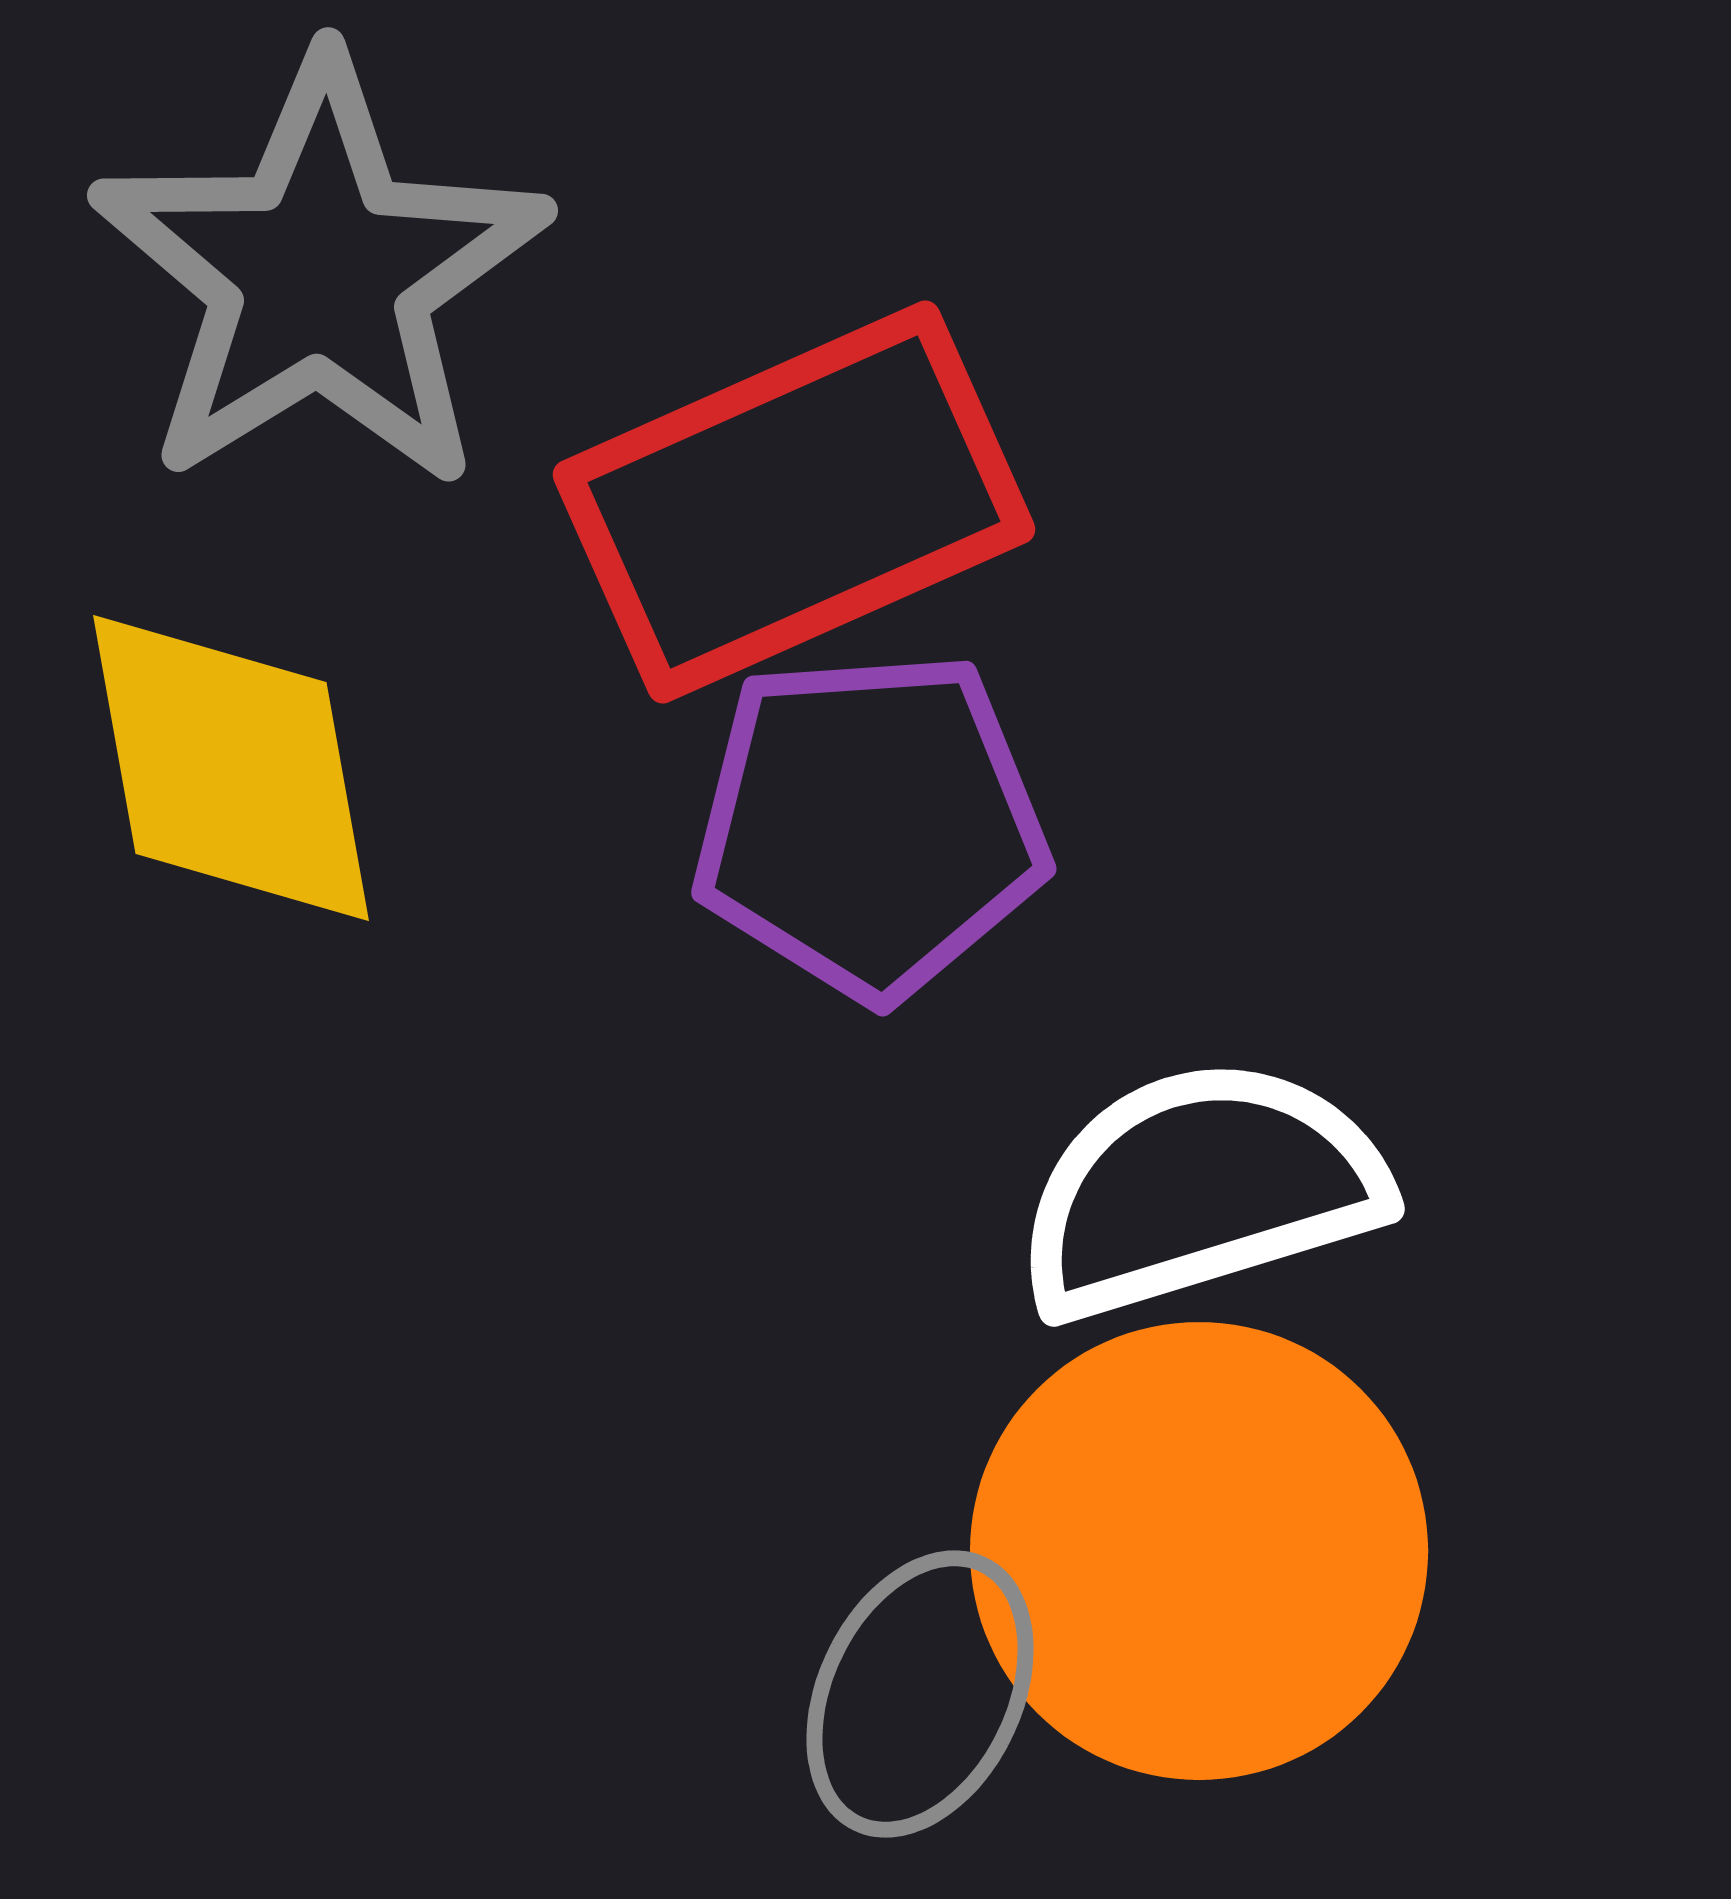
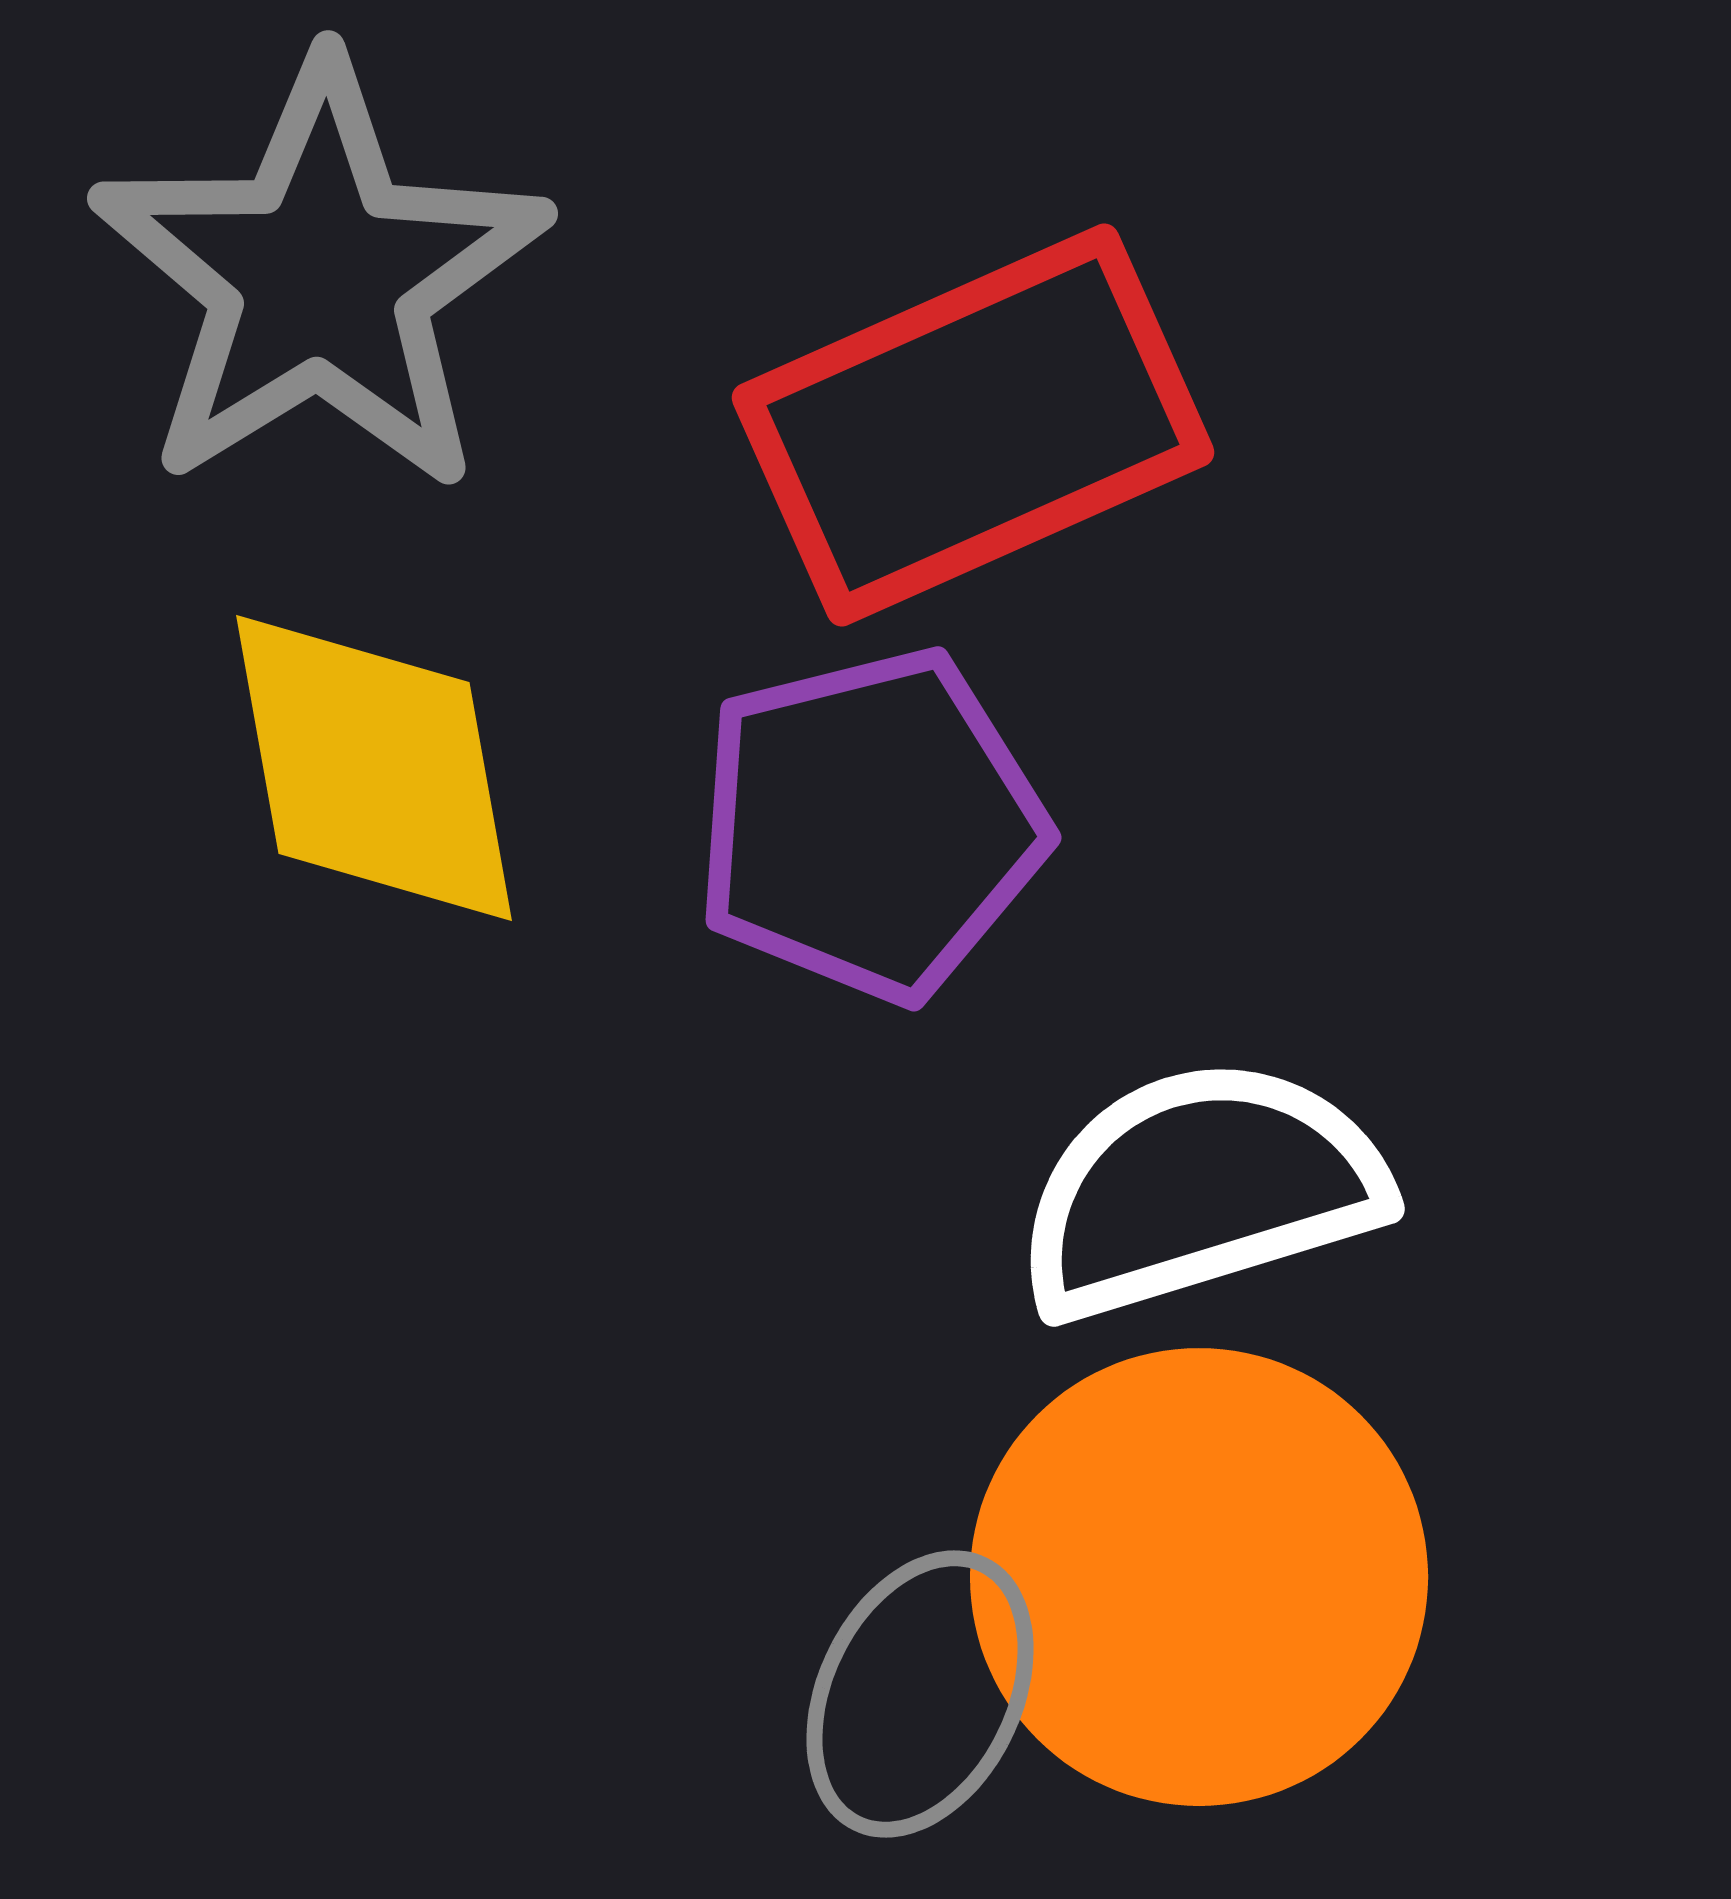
gray star: moved 3 px down
red rectangle: moved 179 px right, 77 px up
yellow diamond: moved 143 px right
purple pentagon: rotated 10 degrees counterclockwise
orange circle: moved 26 px down
